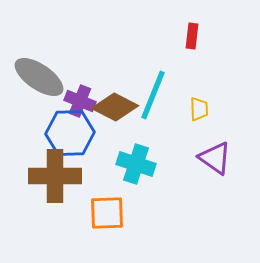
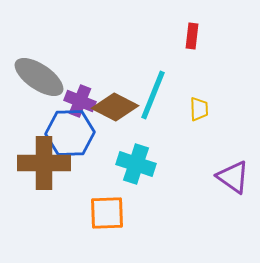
purple triangle: moved 18 px right, 19 px down
brown cross: moved 11 px left, 13 px up
